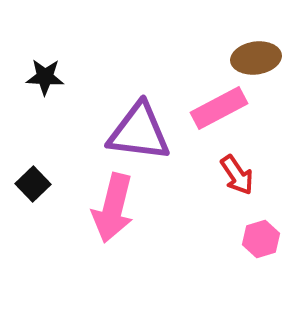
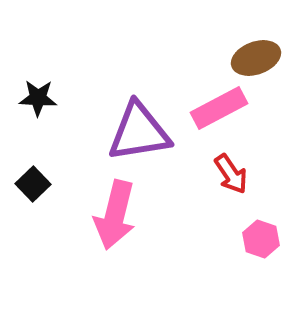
brown ellipse: rotated 12 degrees counterclockwise
black star: moved 7 px left, 21 px down
purple triangle: rotated 16 degrees counterclockwise
red arrow: moved 6 px left, 1 px up
pink arrow: moved 2 px right, 7 px down
pink hexagon: rotated 24 degrees counterclockwise
